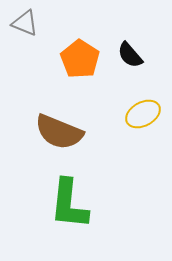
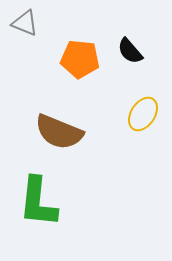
black semicircle: moved 4 px up
orange pentagon: rotated 27 degrees counterclockwise
yellow ellipse: rotated 28 degrees counterclockwise
green L-shape: moved 31 px left, 2 px up
